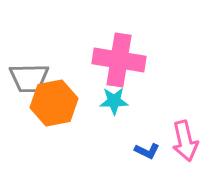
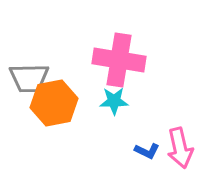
pink arrow: moved 5 px left, 7 px down
